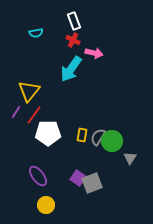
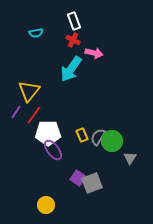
yellow rectangle: rotated 32 degrees counterclockwise
purple ellipse: moved 15 px right, 26 px up
